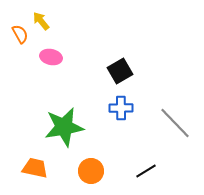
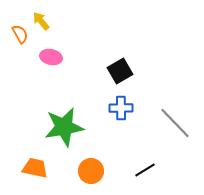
black line: moved 1 px left, 1 px up
